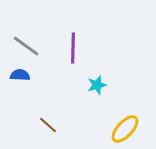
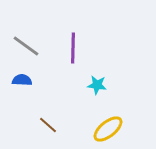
blue semicircle: moved 2 px right, 5 px down
cyan star: rotated 24 degrees clockwise
yellow ellipse: moved 17 px left; rotated 8 degrees clockwise
